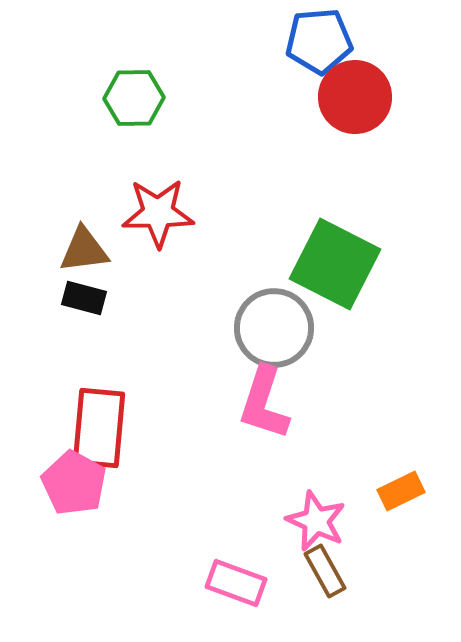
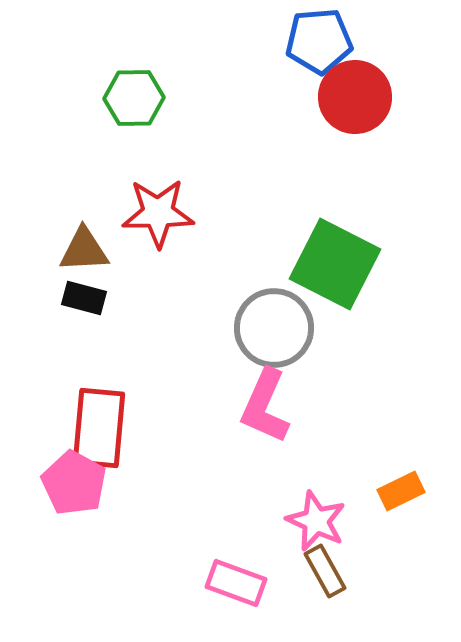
brown triangle: rotated 4 degrees clockwise
pink L-shape: moved 1 px right, 3 px down; rotated 6 degrees clockwise
